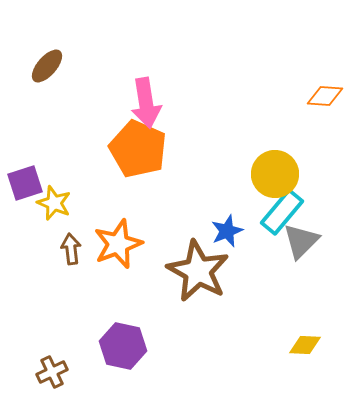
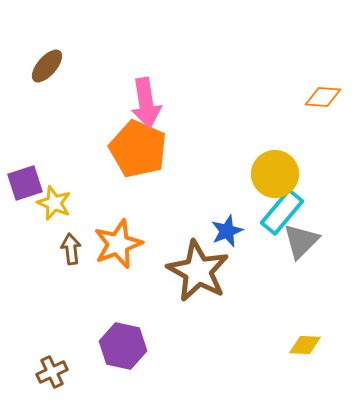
orange diamond: moved 2 px left, 1 px down
